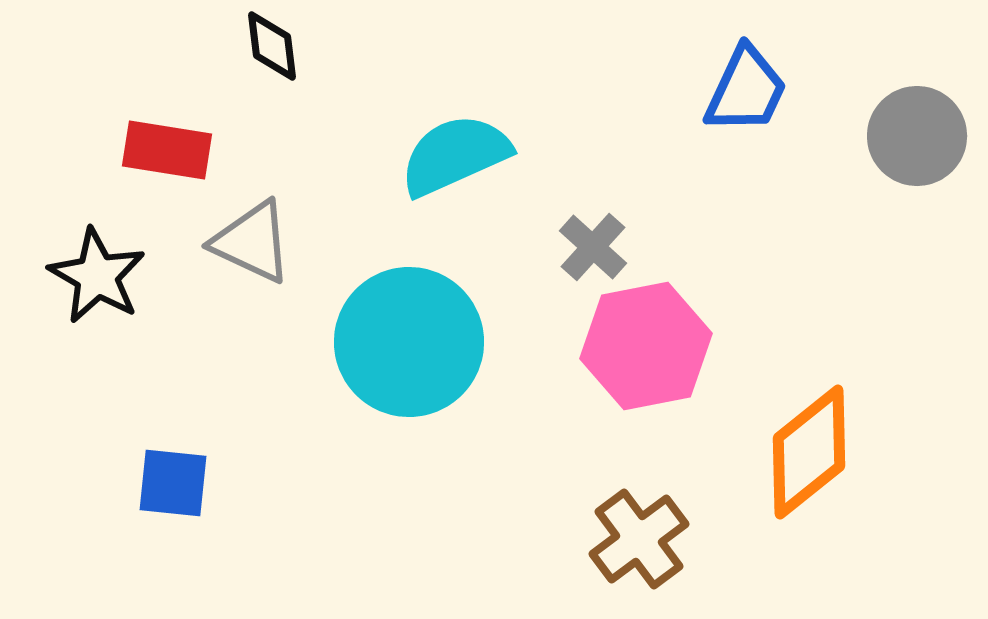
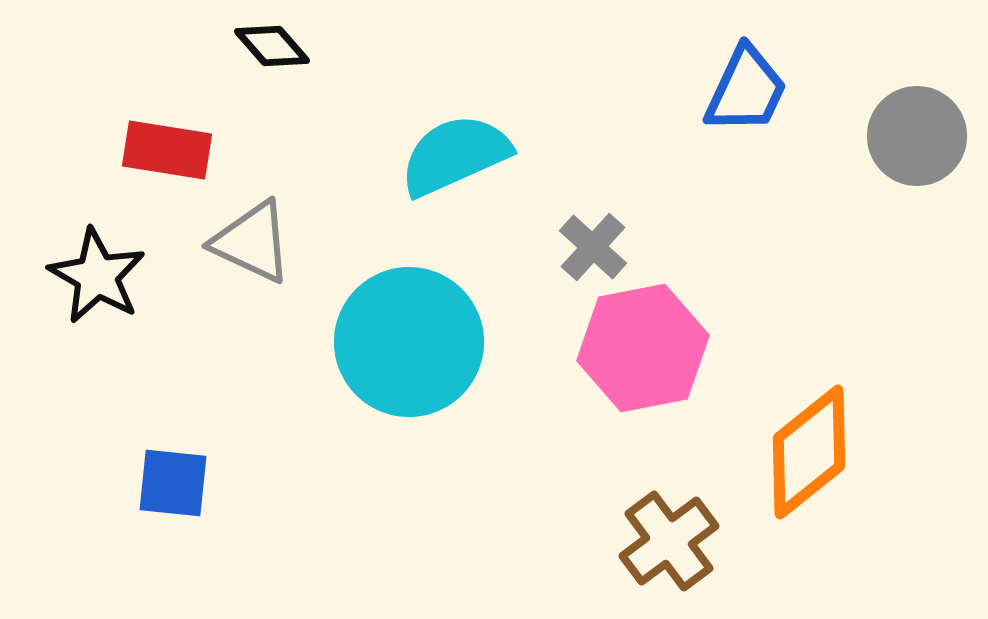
black diamond: rotated 34 degrees counterclockwise
pink hexagon: moved 3 px left, 2 px down
brown cross: moved 30 px right, 2 px down
